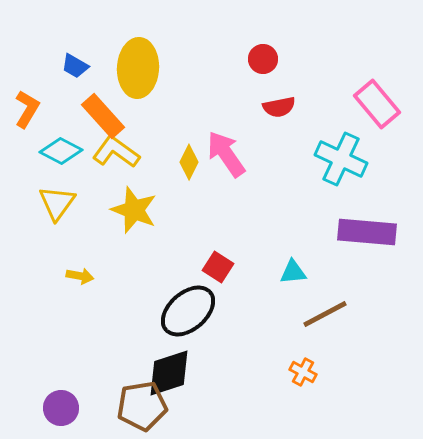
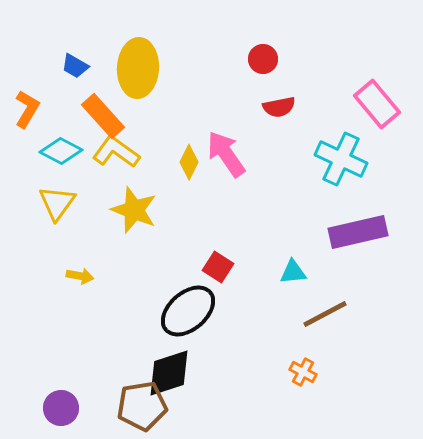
purple rectangle: moved 9 px left; rotated 18 degrees counterclockwise
